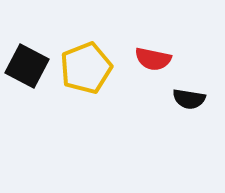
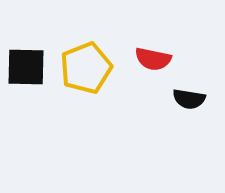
black square: moved 1 px left, 1 px down; rotated 27 degrees counterclockwise
